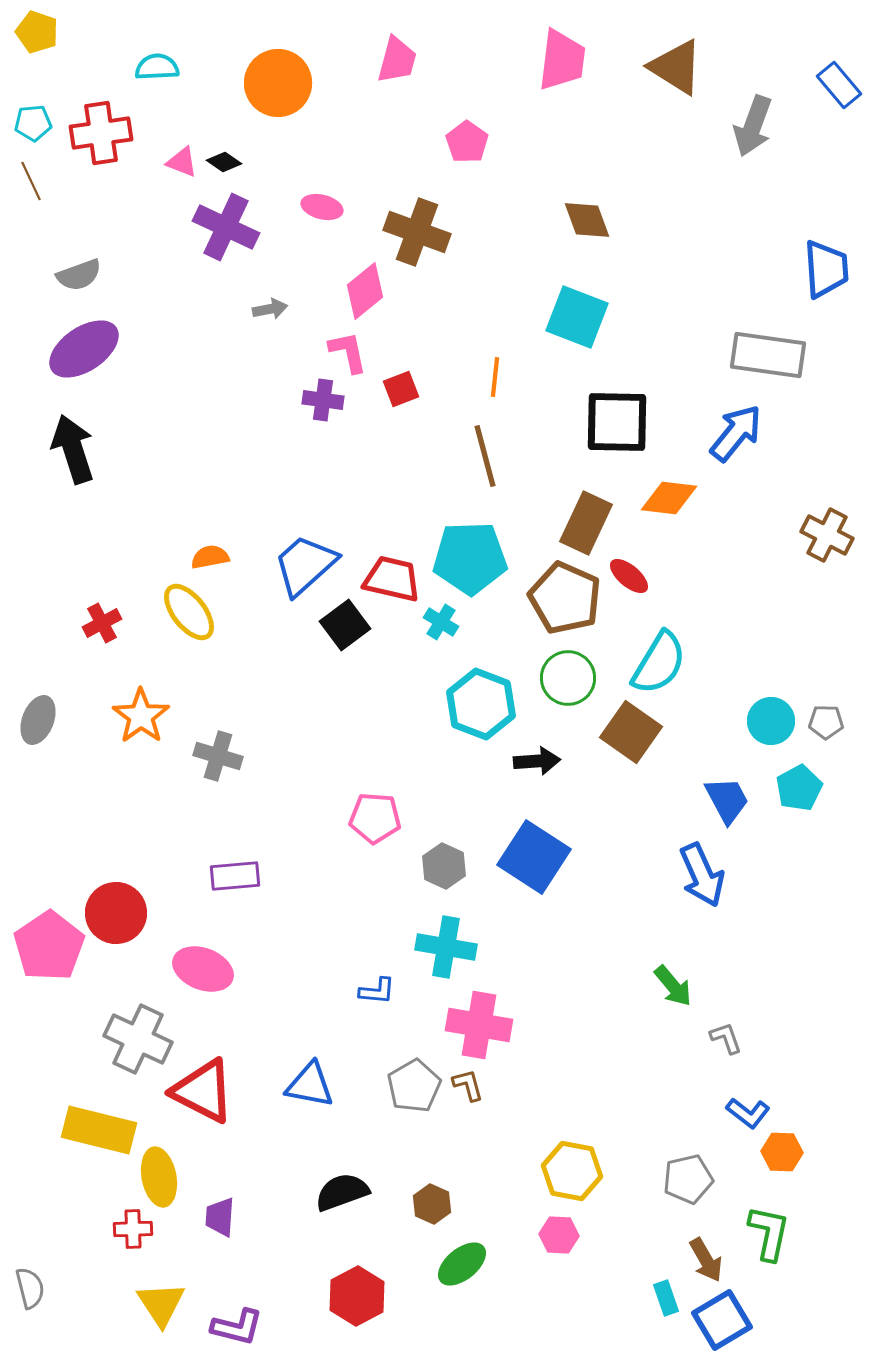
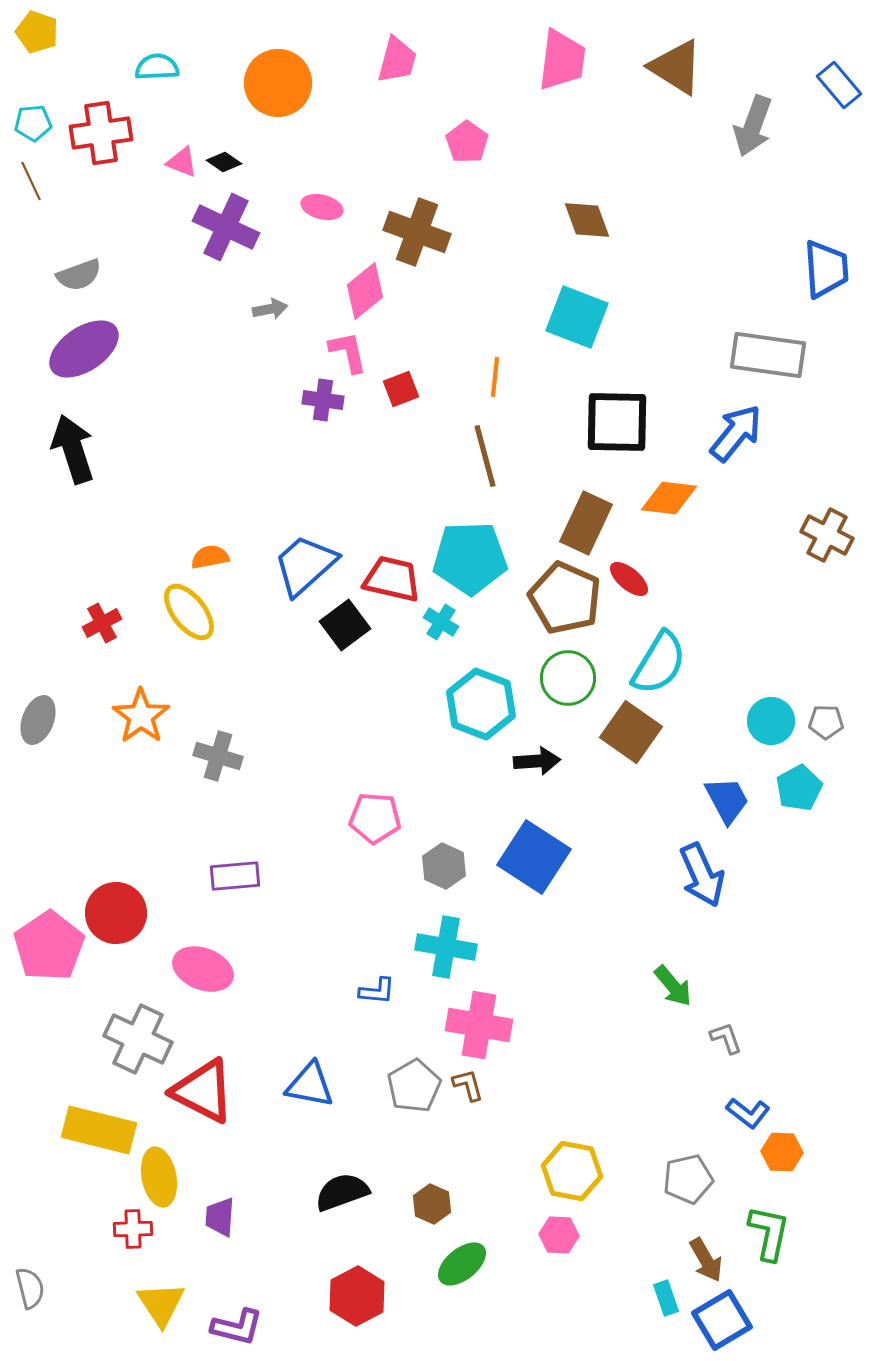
red ellipse at (629, 576): moved 3 px down
